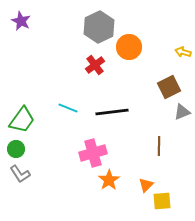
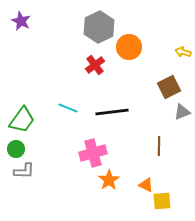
gray L-shape: moved 4 px right, 3 px up; rotated 55 degrees counterclockwise
orange triangle: rotated 49 degrees counterclockwise
